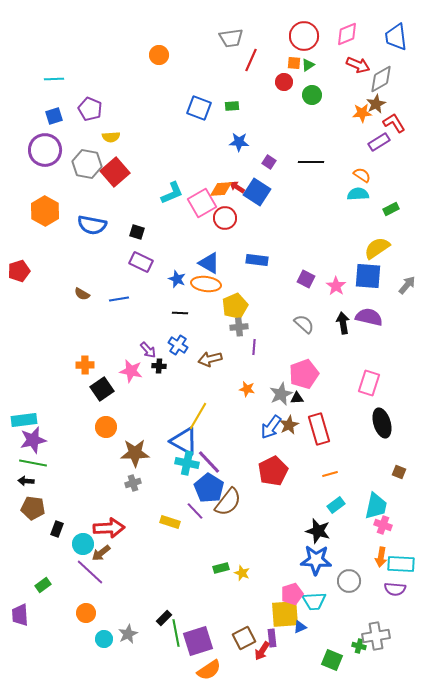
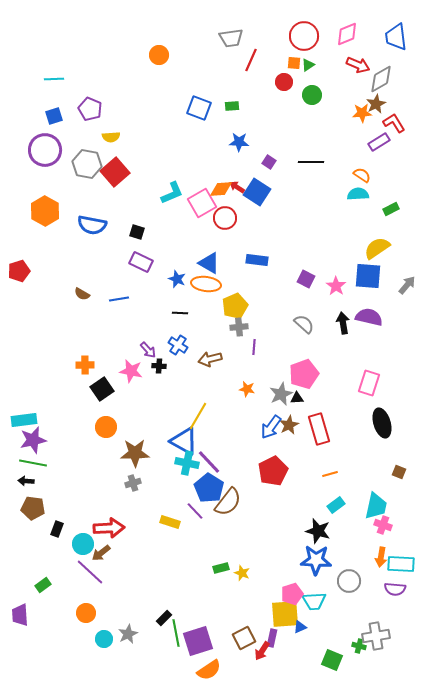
purple rectangle at (272, 638): rotated 18 degrees clockwise
